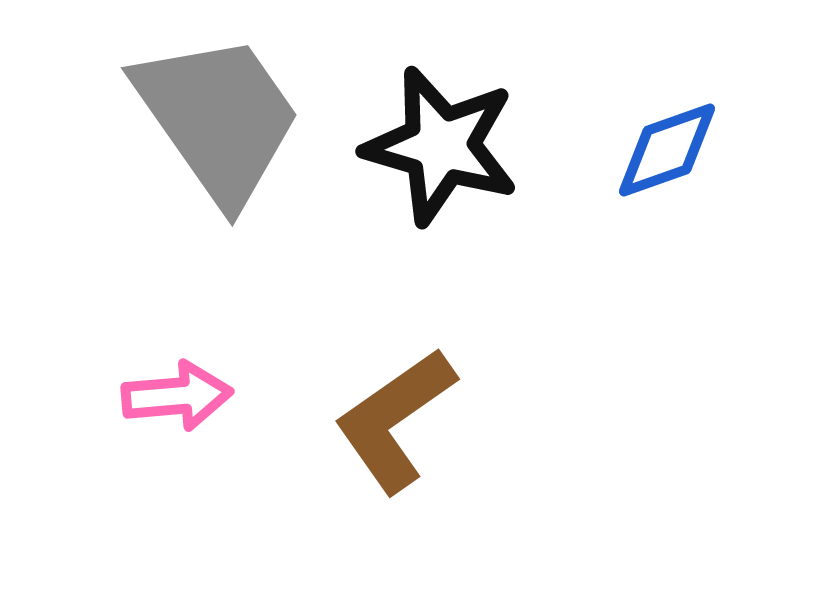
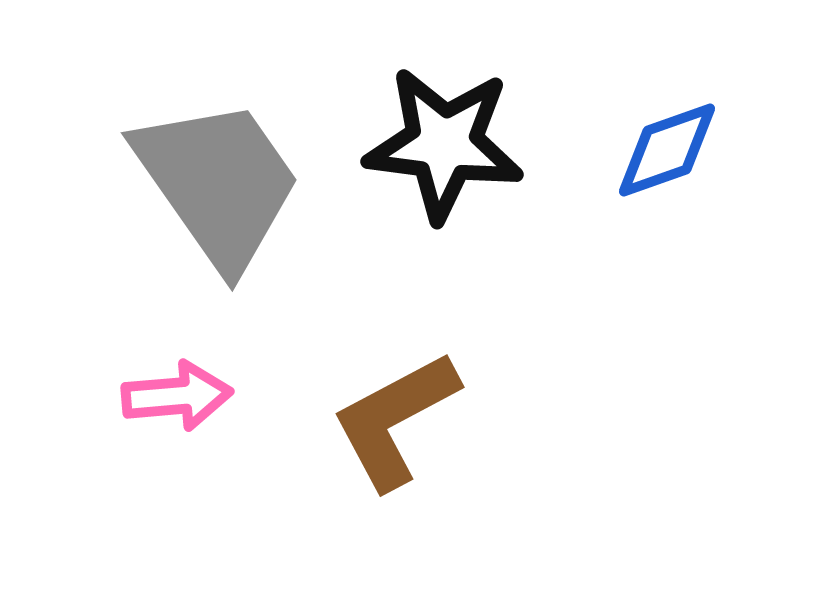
gray trapezoid: moved 65 px down
black star: moved 3 px right, 2 px up; rotated 9 degrees counterclockwise
brown L-shape: rotated 7 degrees clockwise
